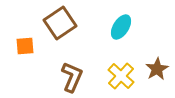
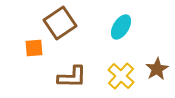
orange square: moved 9 px right, 2 px down
brown L-shape: rotated 68 degrees clockwise
